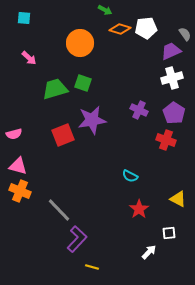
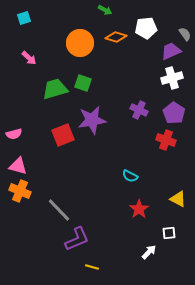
cyan square: rotated 24 degrees counterclockwise
orange diamond: moved 4 px left, 8 px down
purple L-shape: rotated 24 degrees clockwise
